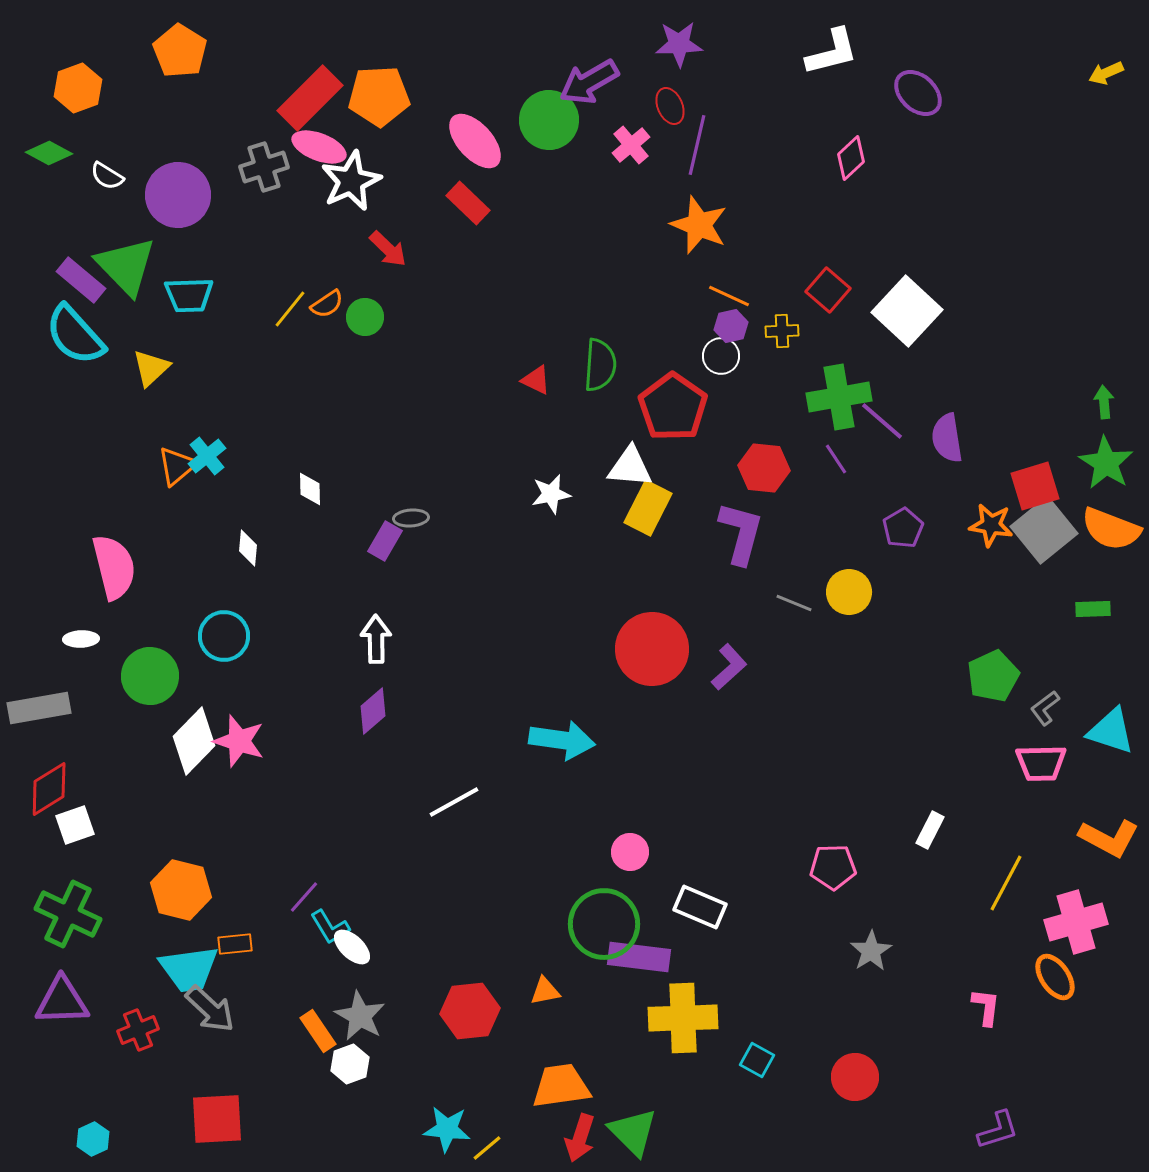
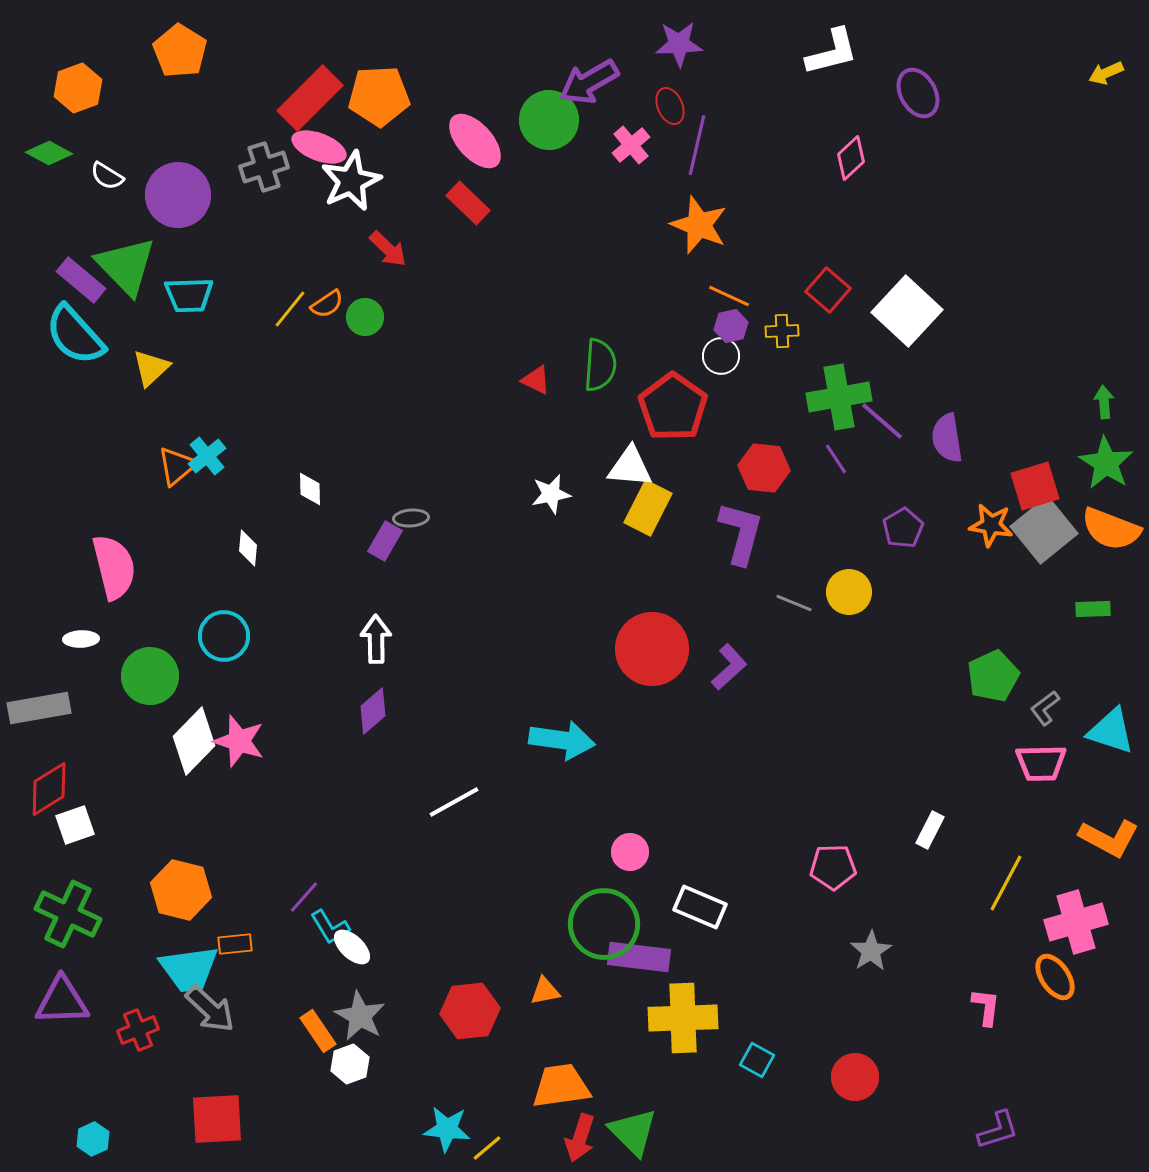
purple ellipse at (918, 93): rotated 18 degrees clockwise
